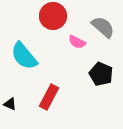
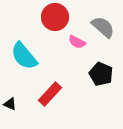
red circle: moved 2 px right, 1 px down
red rectangle: moved 1 px right, 3 px up; rotated 15 degrees clockwise
